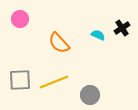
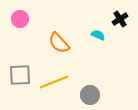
black cross: moved 2 px left, 9 px up
gray square: moved 5 px up
